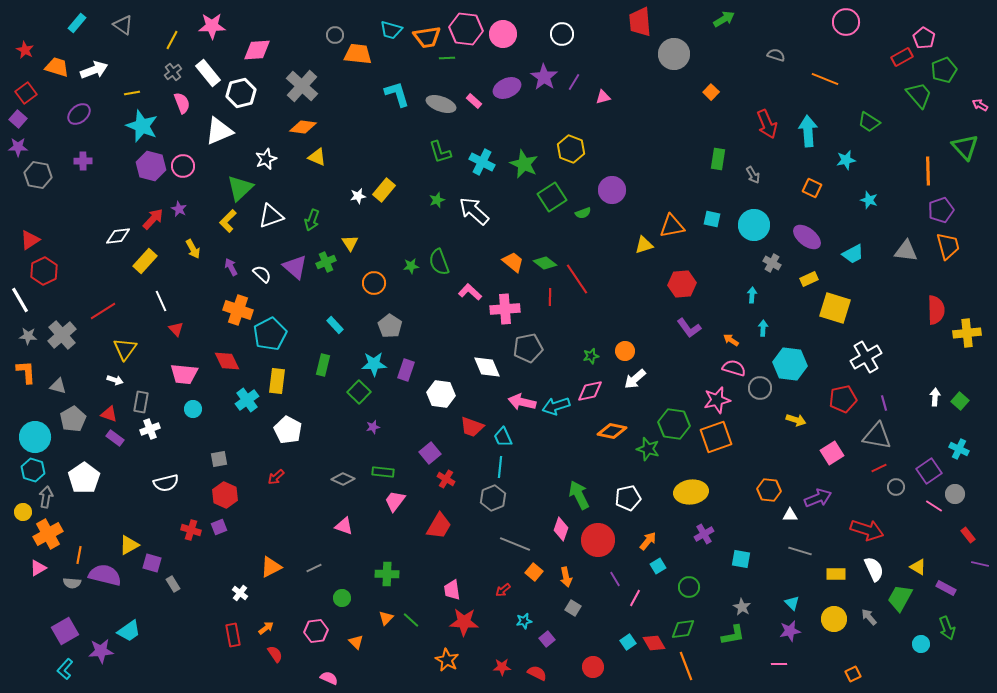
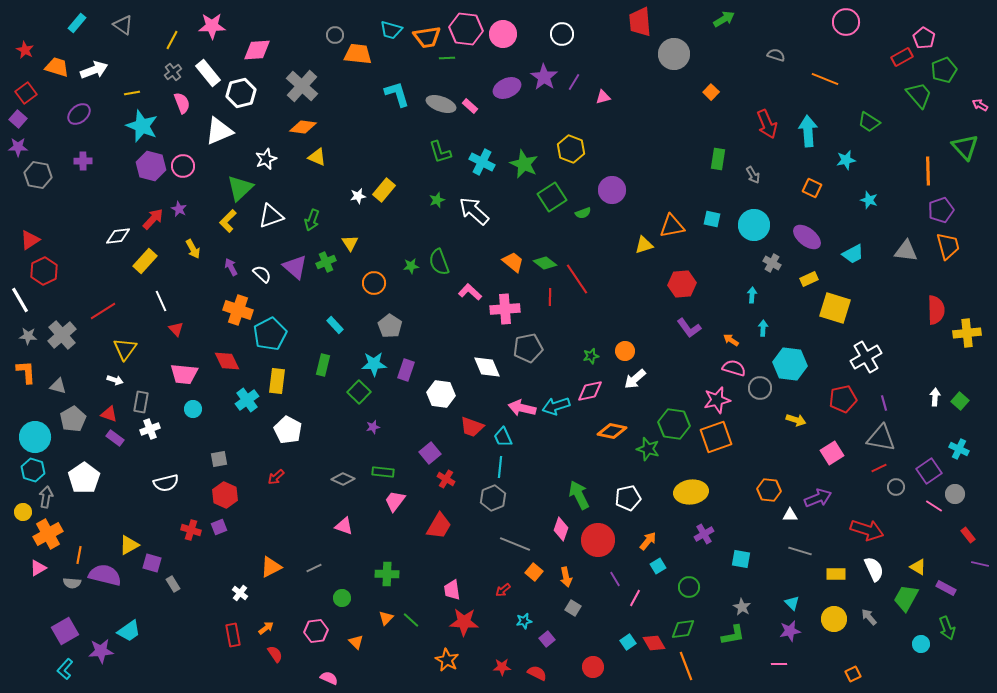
pink rectangle at (474, 101): moved 4 px left, 5 px down
pink arrow at (522, 402): moved 6 px down
gray triangle at (877, 436): moved 4 px right, 2 px down
green trapezoid at (900, 598): moved 6 px right
